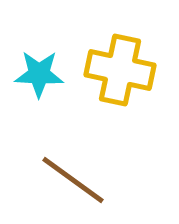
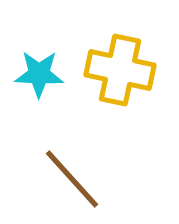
brown line: moved 1 px left, 1 px up; rotated 12 degrees clockwise
